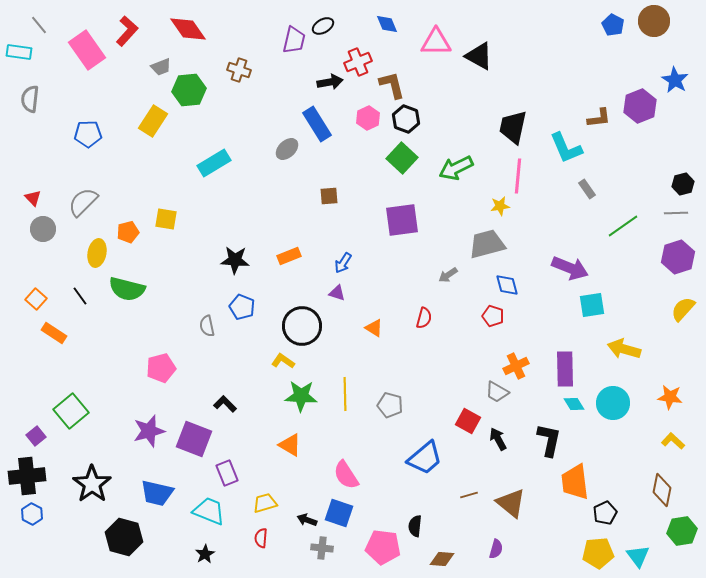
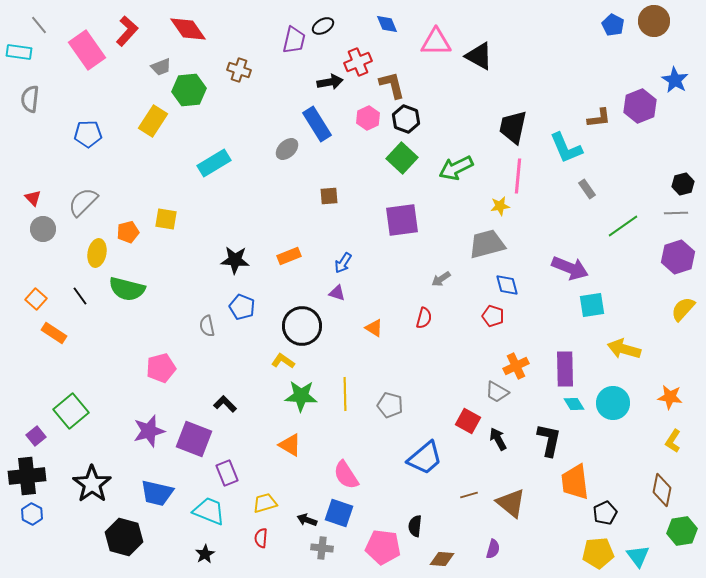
gray arrow at (448, 275): moved 7 px left, 4 px down
yellow L-shape at (673, 441): rotated 100 degrees counterclockwise
purple semicircle at (496, 549): moved 3 px left
